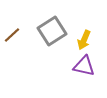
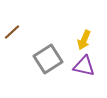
gray square: moved 4 px left, 28 px down
brown line: moved 3 px up
